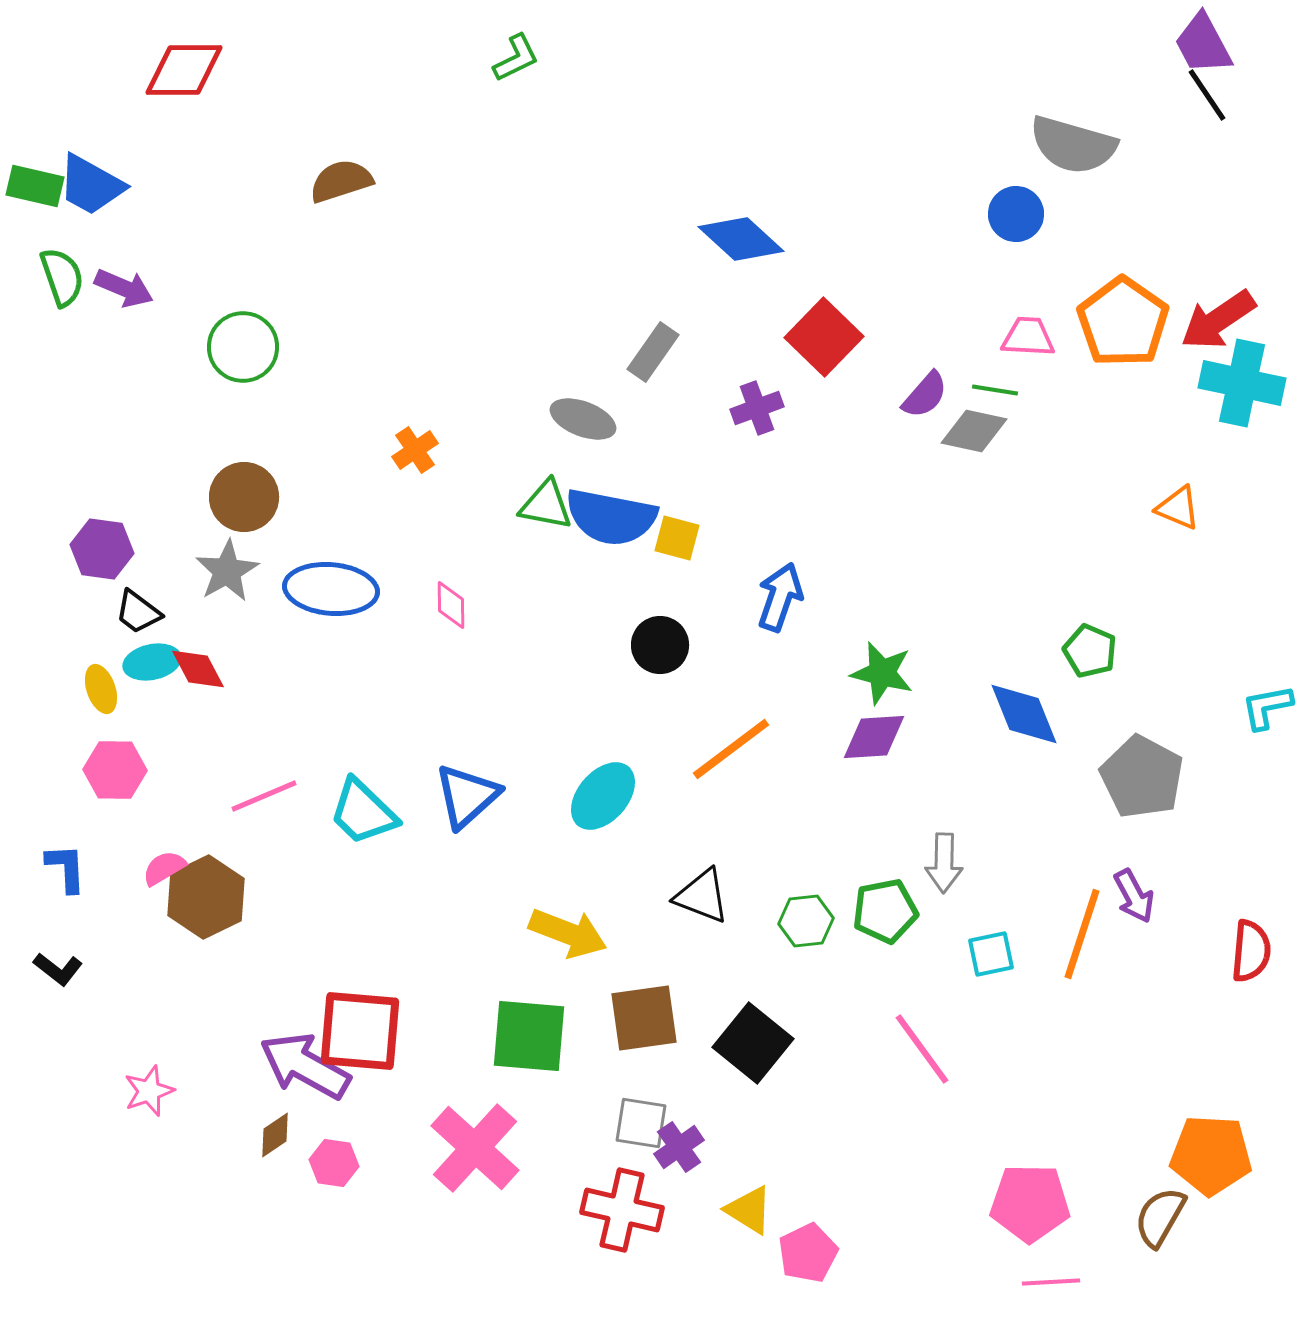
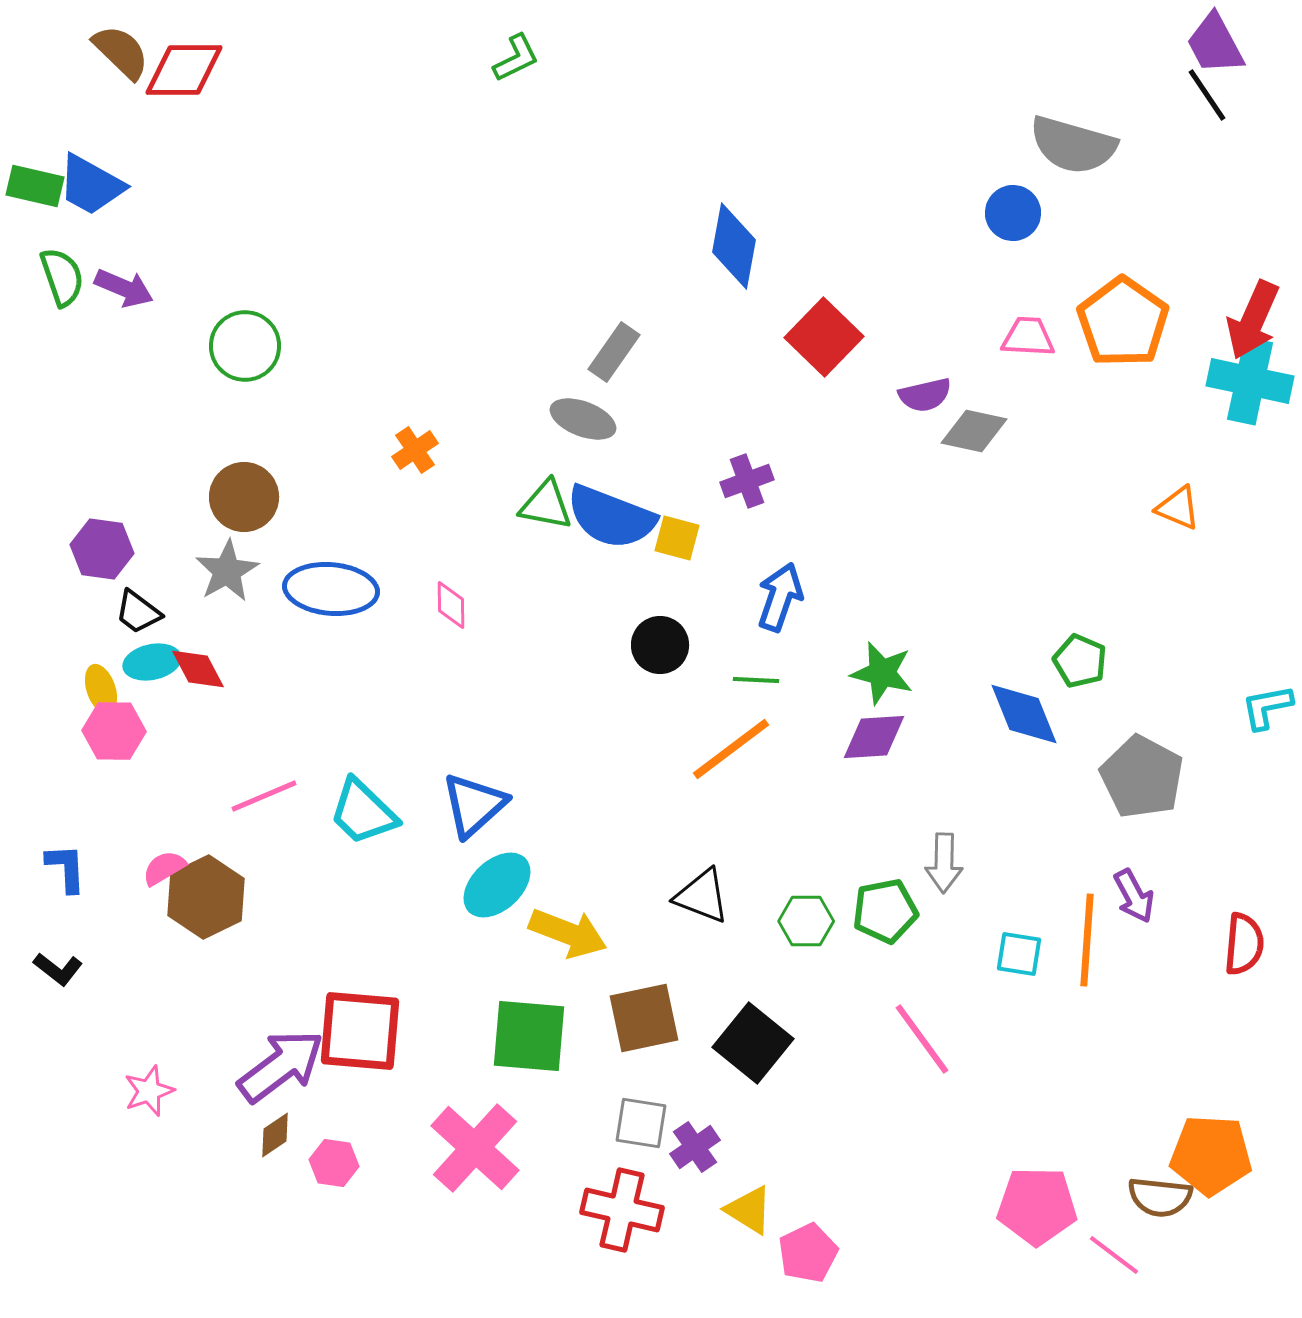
purple trapezoid at (1203, 44): moved 12 px right
brown semicircle at (341, 181): moved 220 px left, 129 px up; rotated 62 degrees clockwise
blue circle at (1016, 214): moved 3 px left, 1 px up
blue diamond at (741, 239): moved 7 px left, 7 px down; rotated 58 degrees clockwise
red arrow at (1218, 320): moved 35 px right; rotated 32 degrees counterclockwise
green circle at (243, 347): moved 2 px right, 1 px up
gray rectangle at (653, 352): moved 39 px left
cyan cross at (1242, 383): moved 8 px right, 2 px up
green line at (995, 390): moved 239 px left, 290 px down; rotated 6 degrees counterclockwise
purple semicircle at (925, 395): rotated 36 degrees clockwise
purple cross at (757, 408): moved 10 px left, 73 px down
blue semicircle at (611, 517): rotated 10 degrees clockwise
green pentagon at (1090, 651): moved 10 px left, 10 px down
pink hexagon at (115, 770): moved 1 px left, 39 px up
blue triangle at (467, 796): moved 7 px right, 9 px down
cyan ellipse at (603, 796): moved 106 px left, 89 px down; rotated 6 degrees clockwise
green hexagon at (806, 921): rotated 6 degrees clockwise
orange line at (1082, 934): moved 5 px right, 6 px down; rotated 14 degrees counterclockwise
red semicircle at (1251, 951): moved 7 px left, 7 px up
cyan square at (991, 954): moved 28 px right; rotated 21 degrees clockwise
brown square at (644, 1018): rotated 4 degrees counterclockwise
pink line at (922, 1049): moved 10 px up
purple arrow at (305, 1066): moved 24 px left; rotated 114 degrees clockwise
purple cross at (679, 1147): moved 16 px right
pink pentagon at (1030, 1203): moved 7 px right, 3 px down
brown semicircle at (1160, 1217): moved 20 px up; rotated 114 degrees counterclockwise
pink line at (1051, 1282): moved 63 px right, 27 px up; rotated 40 degrees clockwise
